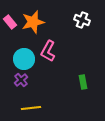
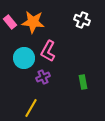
orange star: rotated 20 degrees clockwise
cyan circle: moved 1 px up
purple cross: moved 22 px right, 3 px up; rotated 16 degrees clockwise
yellow line: rotated 54 degrees counterclockwise
